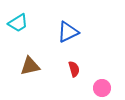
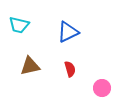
cyan trapezoid: moved 1 px right, 2 px down; rotated 45 degrees clockwise
red semicircle: moved 4 px left
